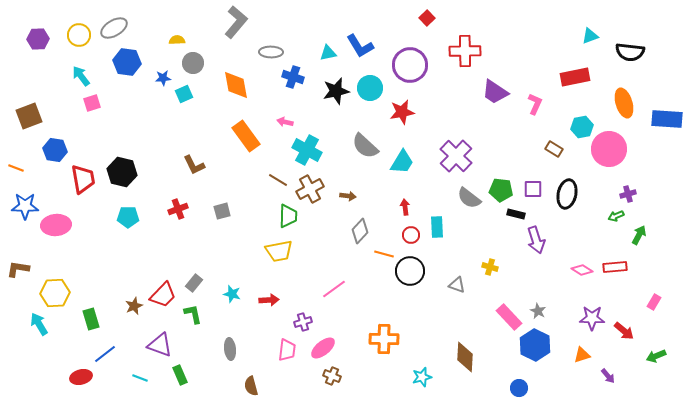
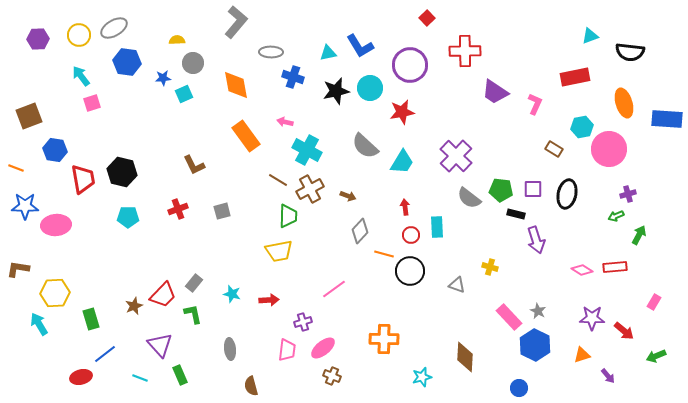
brown arrow at (348, 196): rotated 14 degrees clockwise
purple triangle at (160, 345): rotated 28 degrees clockwise
